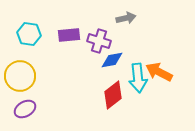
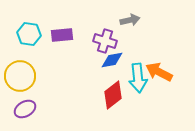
gray arrow: moved 4 px right, 2 px down
purple rectangle: moved 7 px left
purple cross: moved 6 px right
